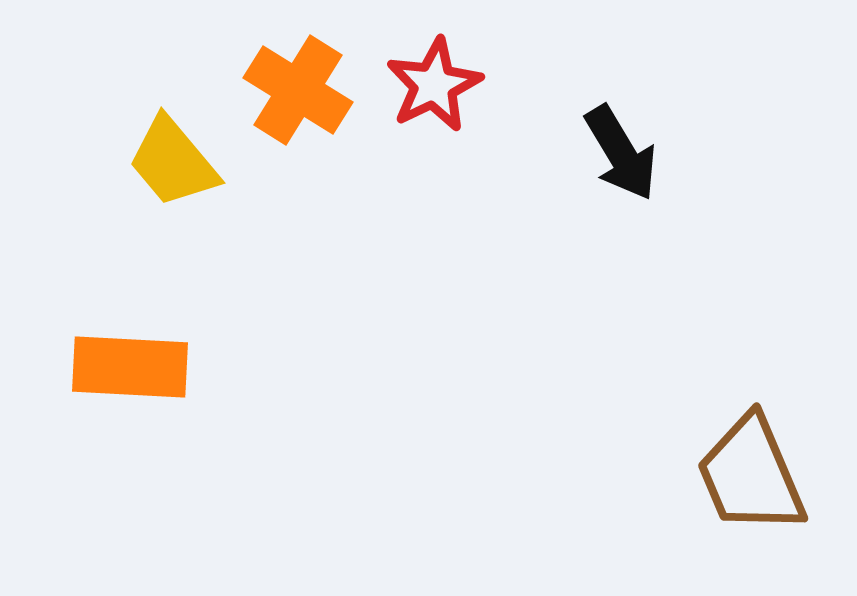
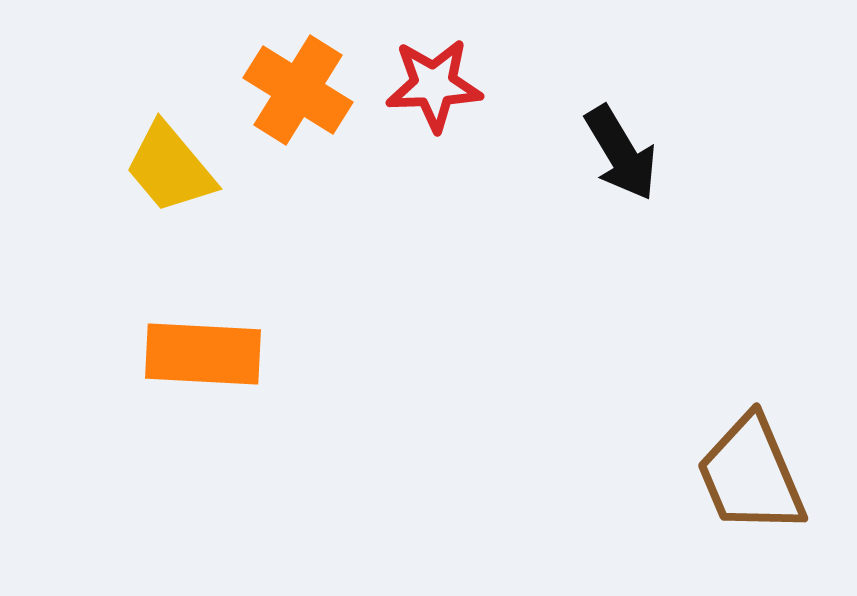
red star: rotated 24 degrees clockwise
yellow trapezoid: moved 3 px left, 6 px down
orange rectangle: moved 73 px right, 13 px up
